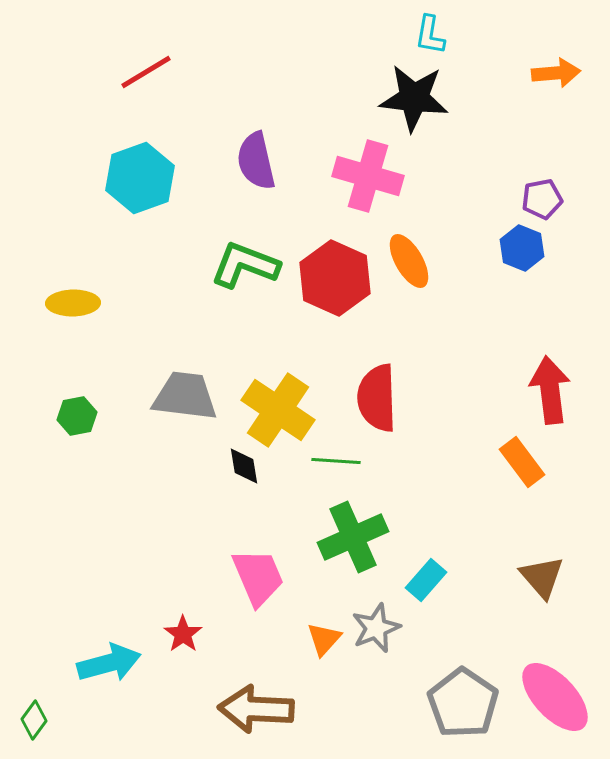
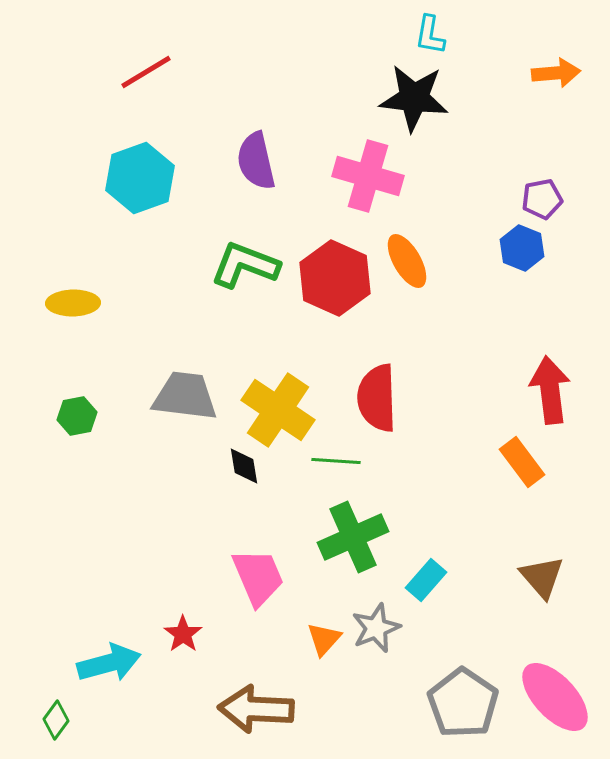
orange ellipse: moved 2 px left
green diamond: moved 22 px right
